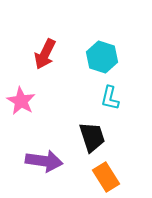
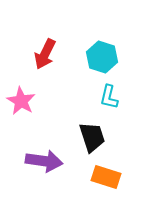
cyan L-shape: moved 1 px left, 1 px up
orange rectangle: rotated 40 degrees counterclockwise
